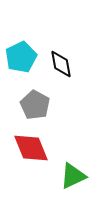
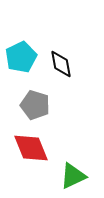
gray pentagon: rotated 12 degrees counterclockwise
